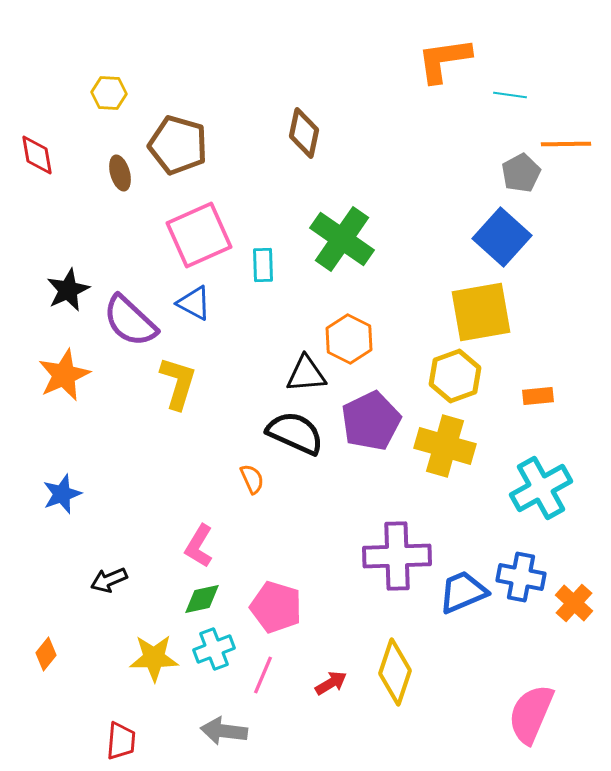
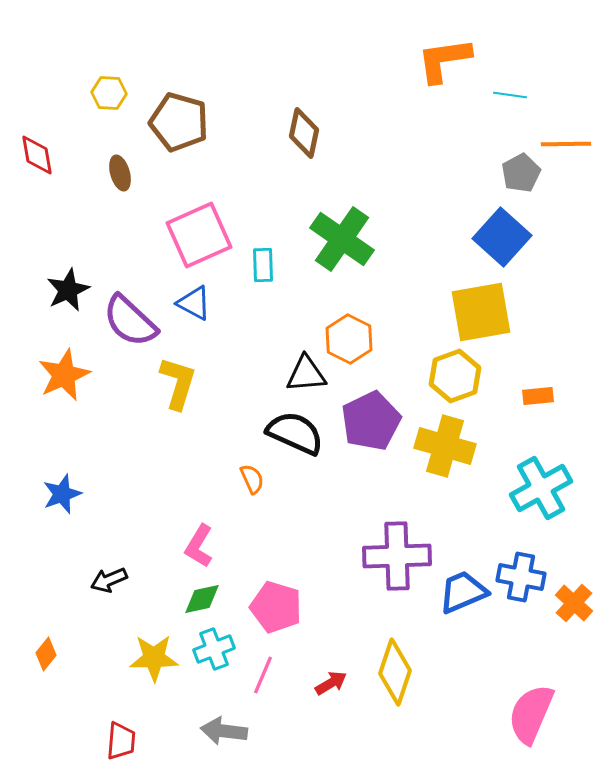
brown pentagon at (178, 145): moved 1 px right, 23 px up
